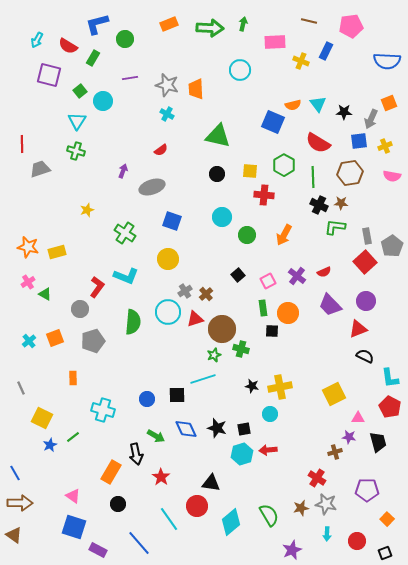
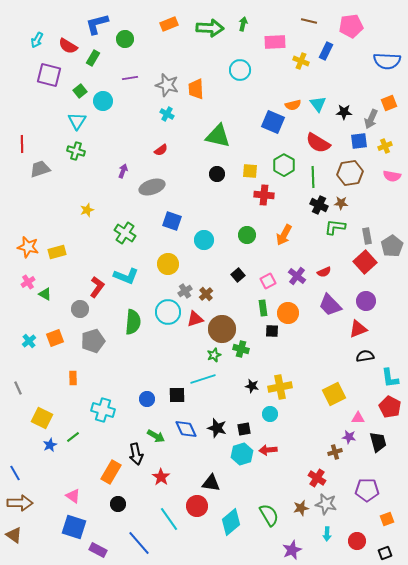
cyan circle at (222, 217): moved 18 px left, 23 px down
yellow circle at (168, 259): moved 5 px down
black semicircle at (365, 356): rotated 36 degrees counterclockwise
gray line at (21, 388): moved 3 px left
orange square at (387, 519): rotated 24 degrees clockwise
